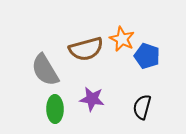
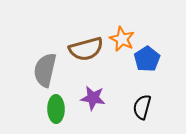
blue pentagon: moved 3 px down; rotated 20 degrees clockwise
gray semicircle: rotated 44 degrees clockwise
purple star: moved 1 px right, 1 px up
green ellipse: moved 1 px right
